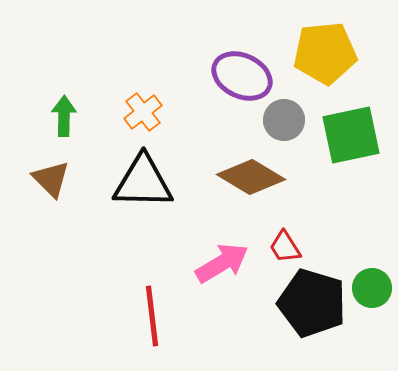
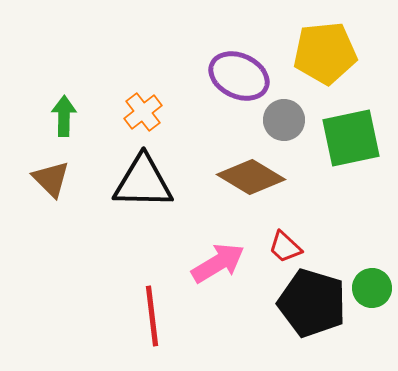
purple ellipse: moved 3 px left
green square: moved 3 px down
red trapezoid: rotated 15 degrees counterclockwise
pink arrow: moved 4 px left
